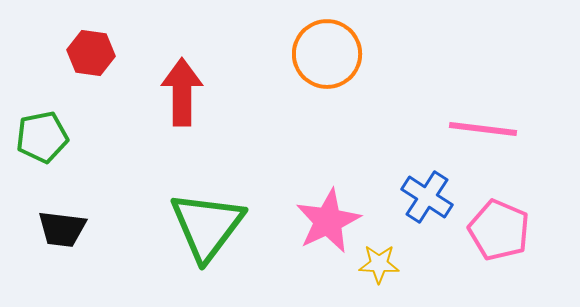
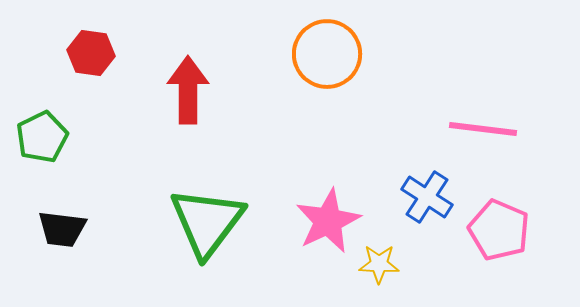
red arrow: moved 6 px right, 2 px up
green pentagon: rotated 15 degrees counterclockwise
green triangle: moved 4 px up
